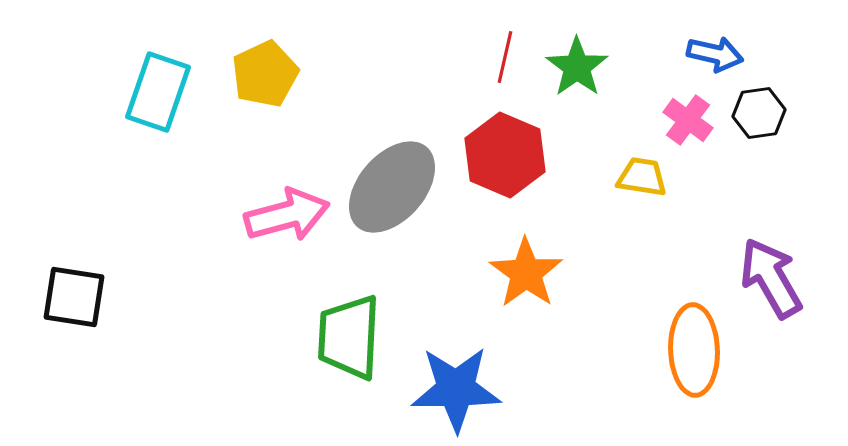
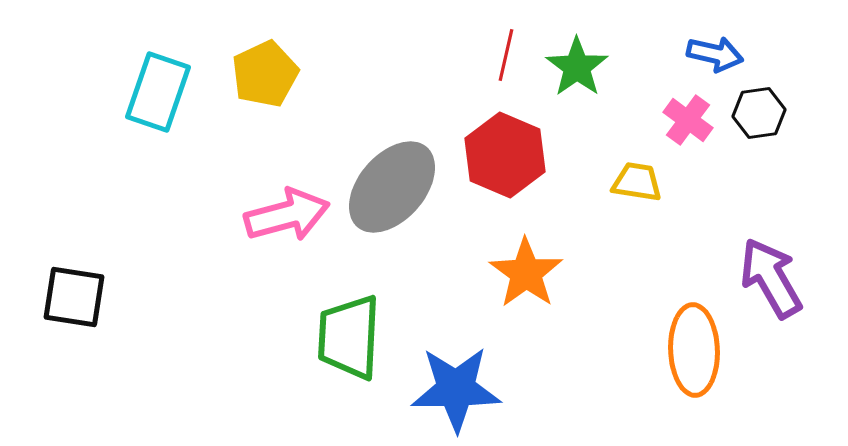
red line: moved 1 px right, 2 px up
yellow trapezoid: moved 5 px left, 5 px down
